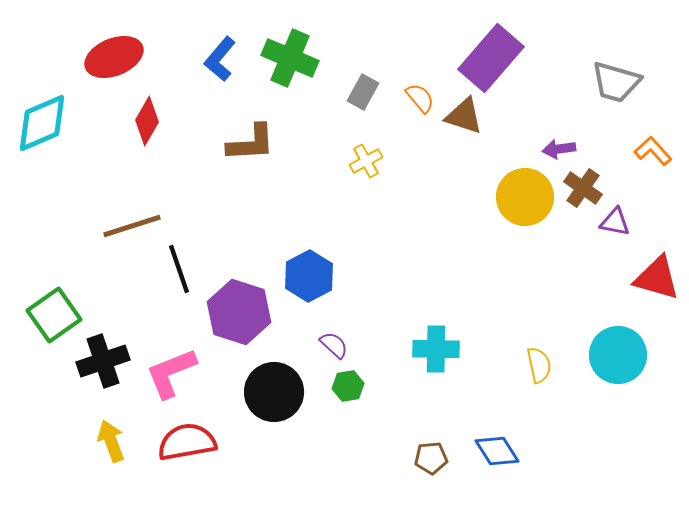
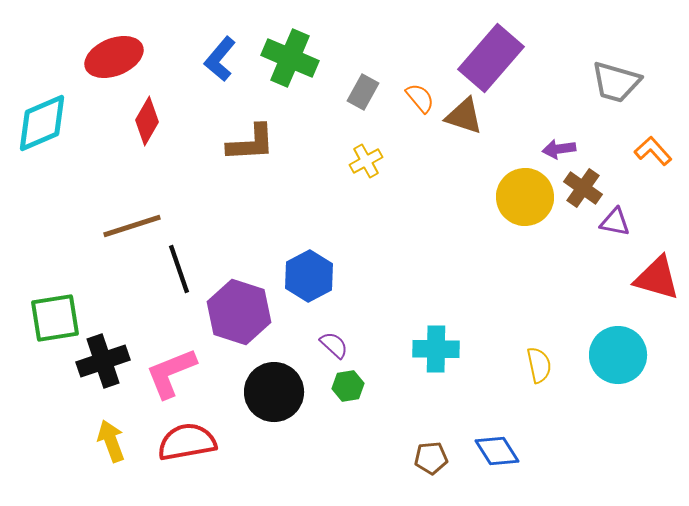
green square: moved 1 px right, 3 px down; rotated 26 degrees clockwise
